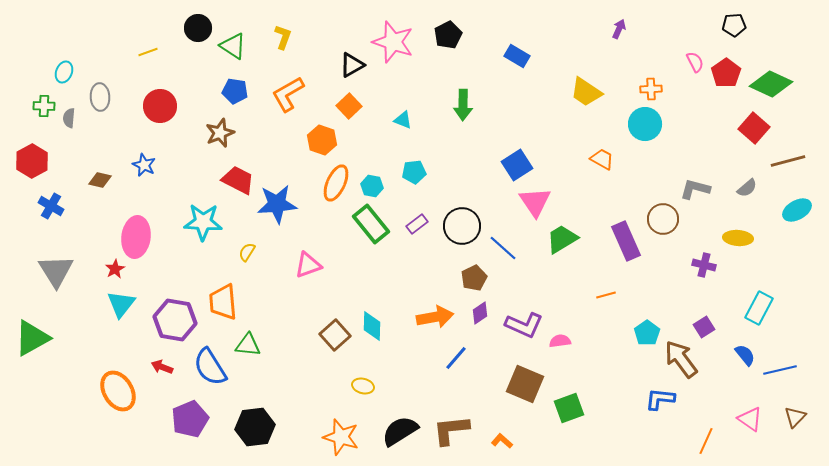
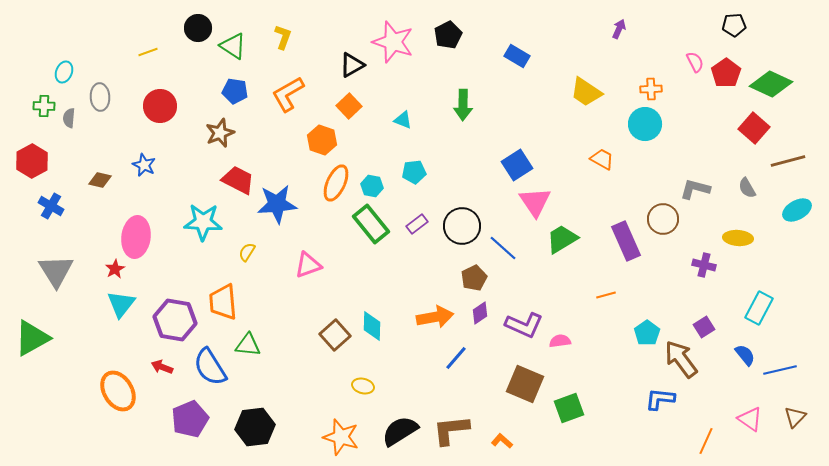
gray semicircle at (747, 188): rotated 100 degrees clockwise
